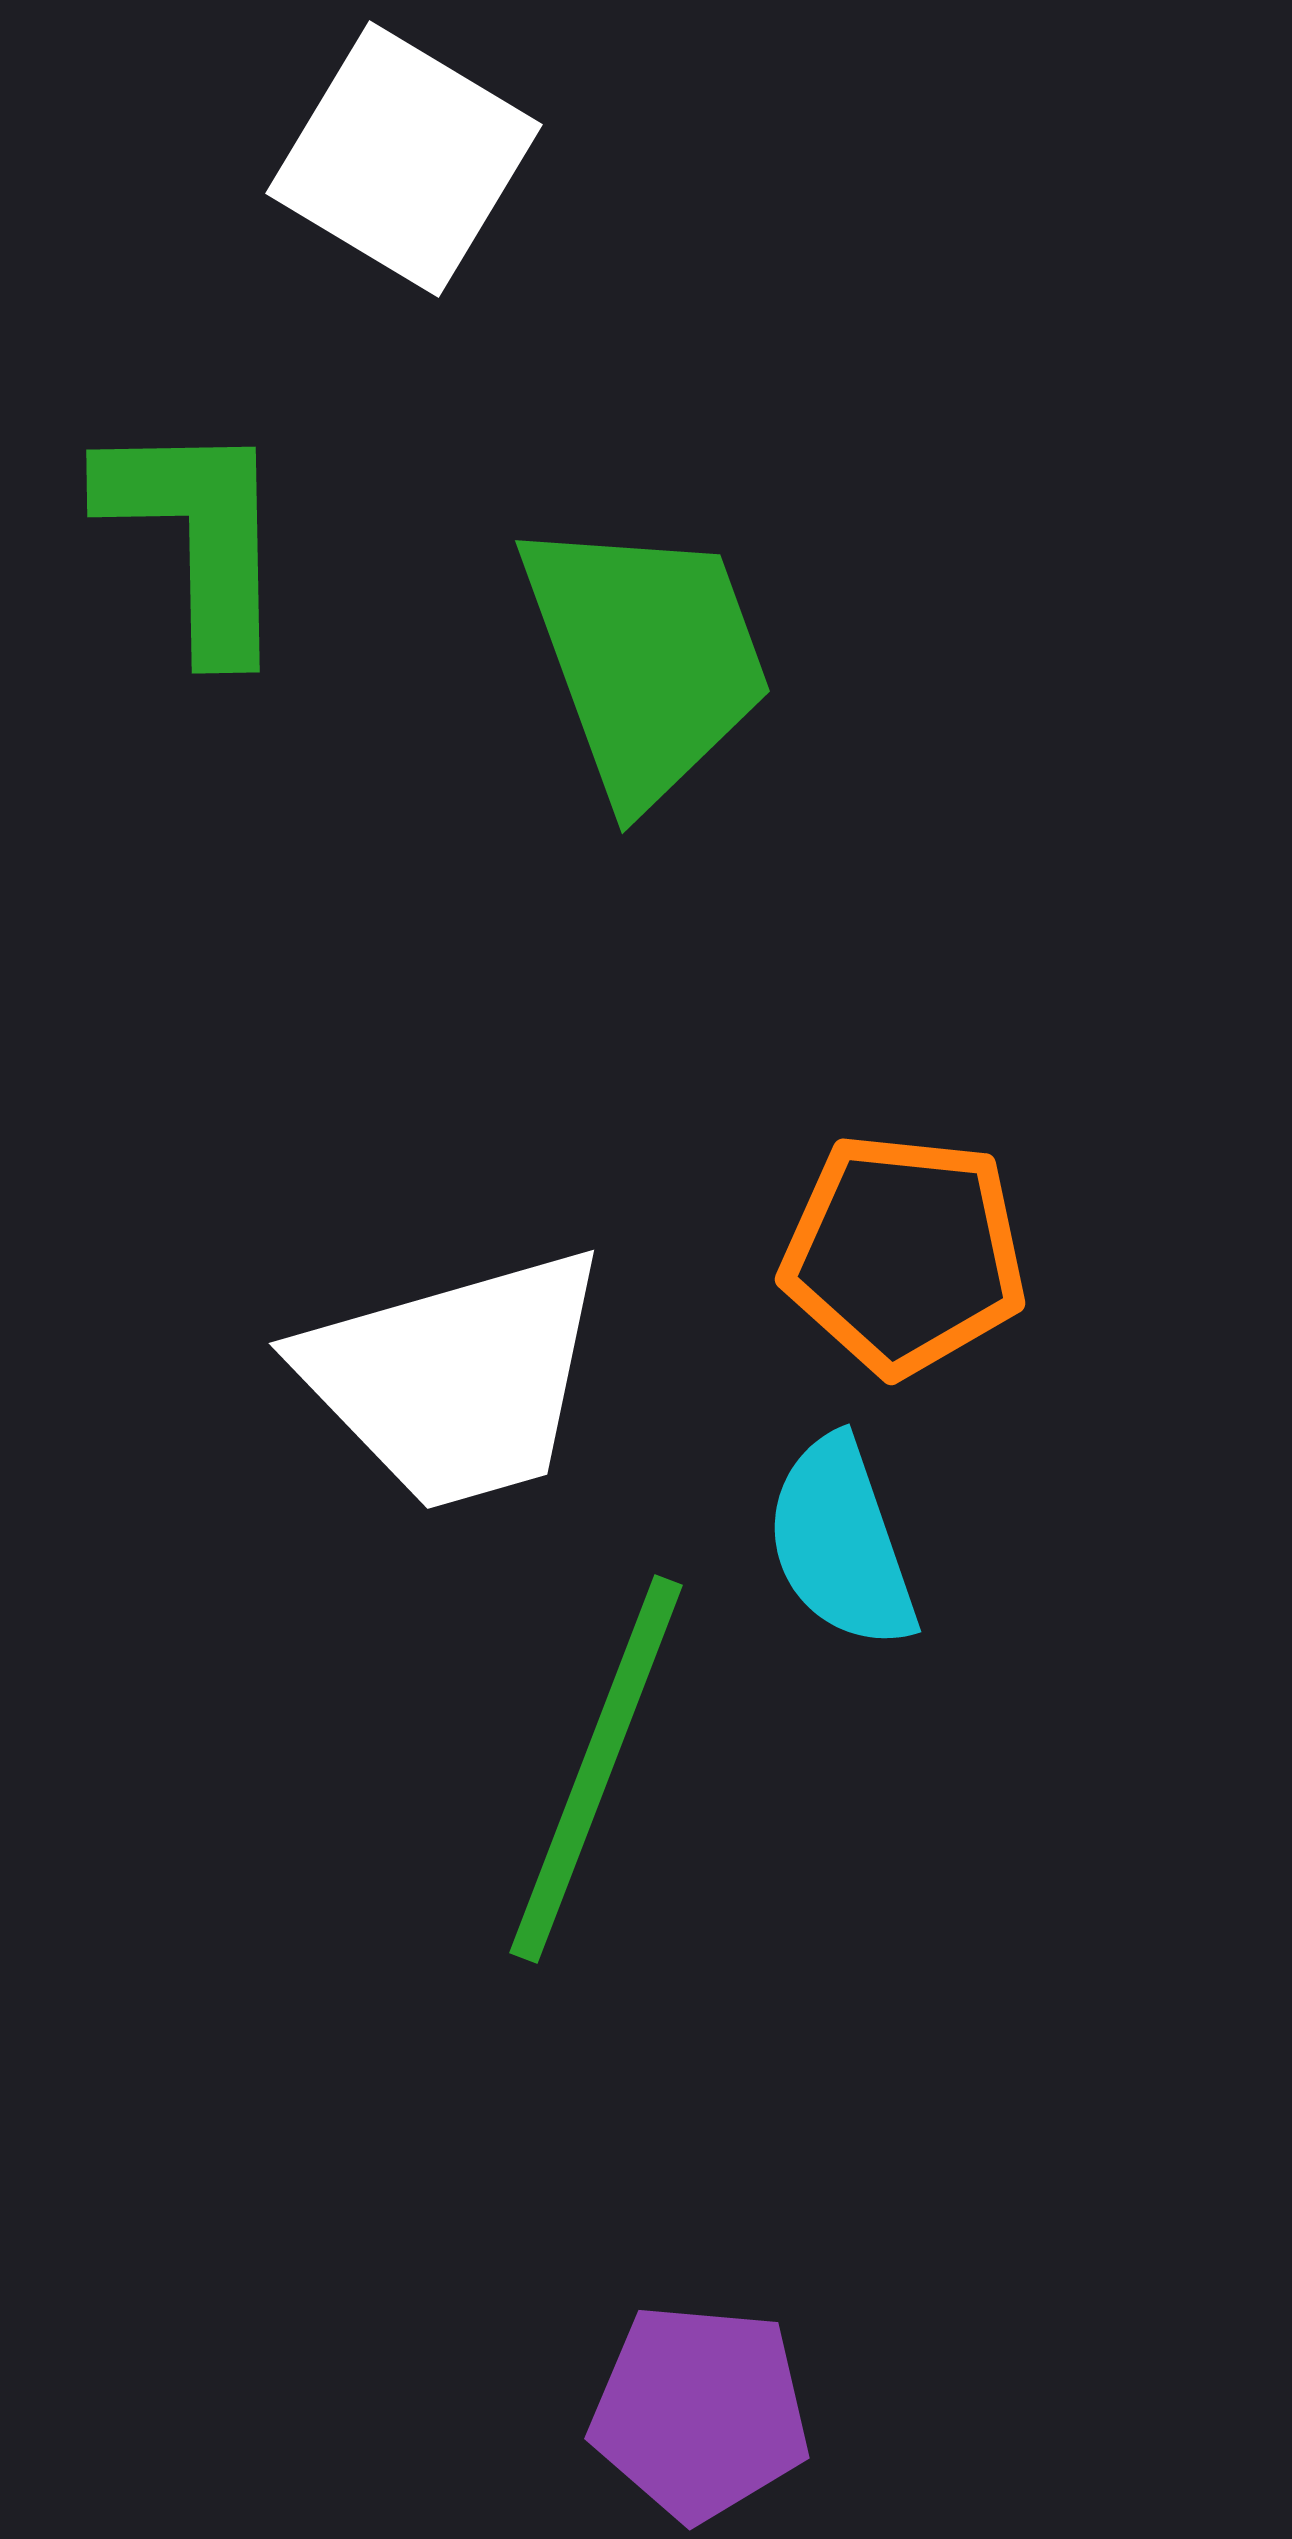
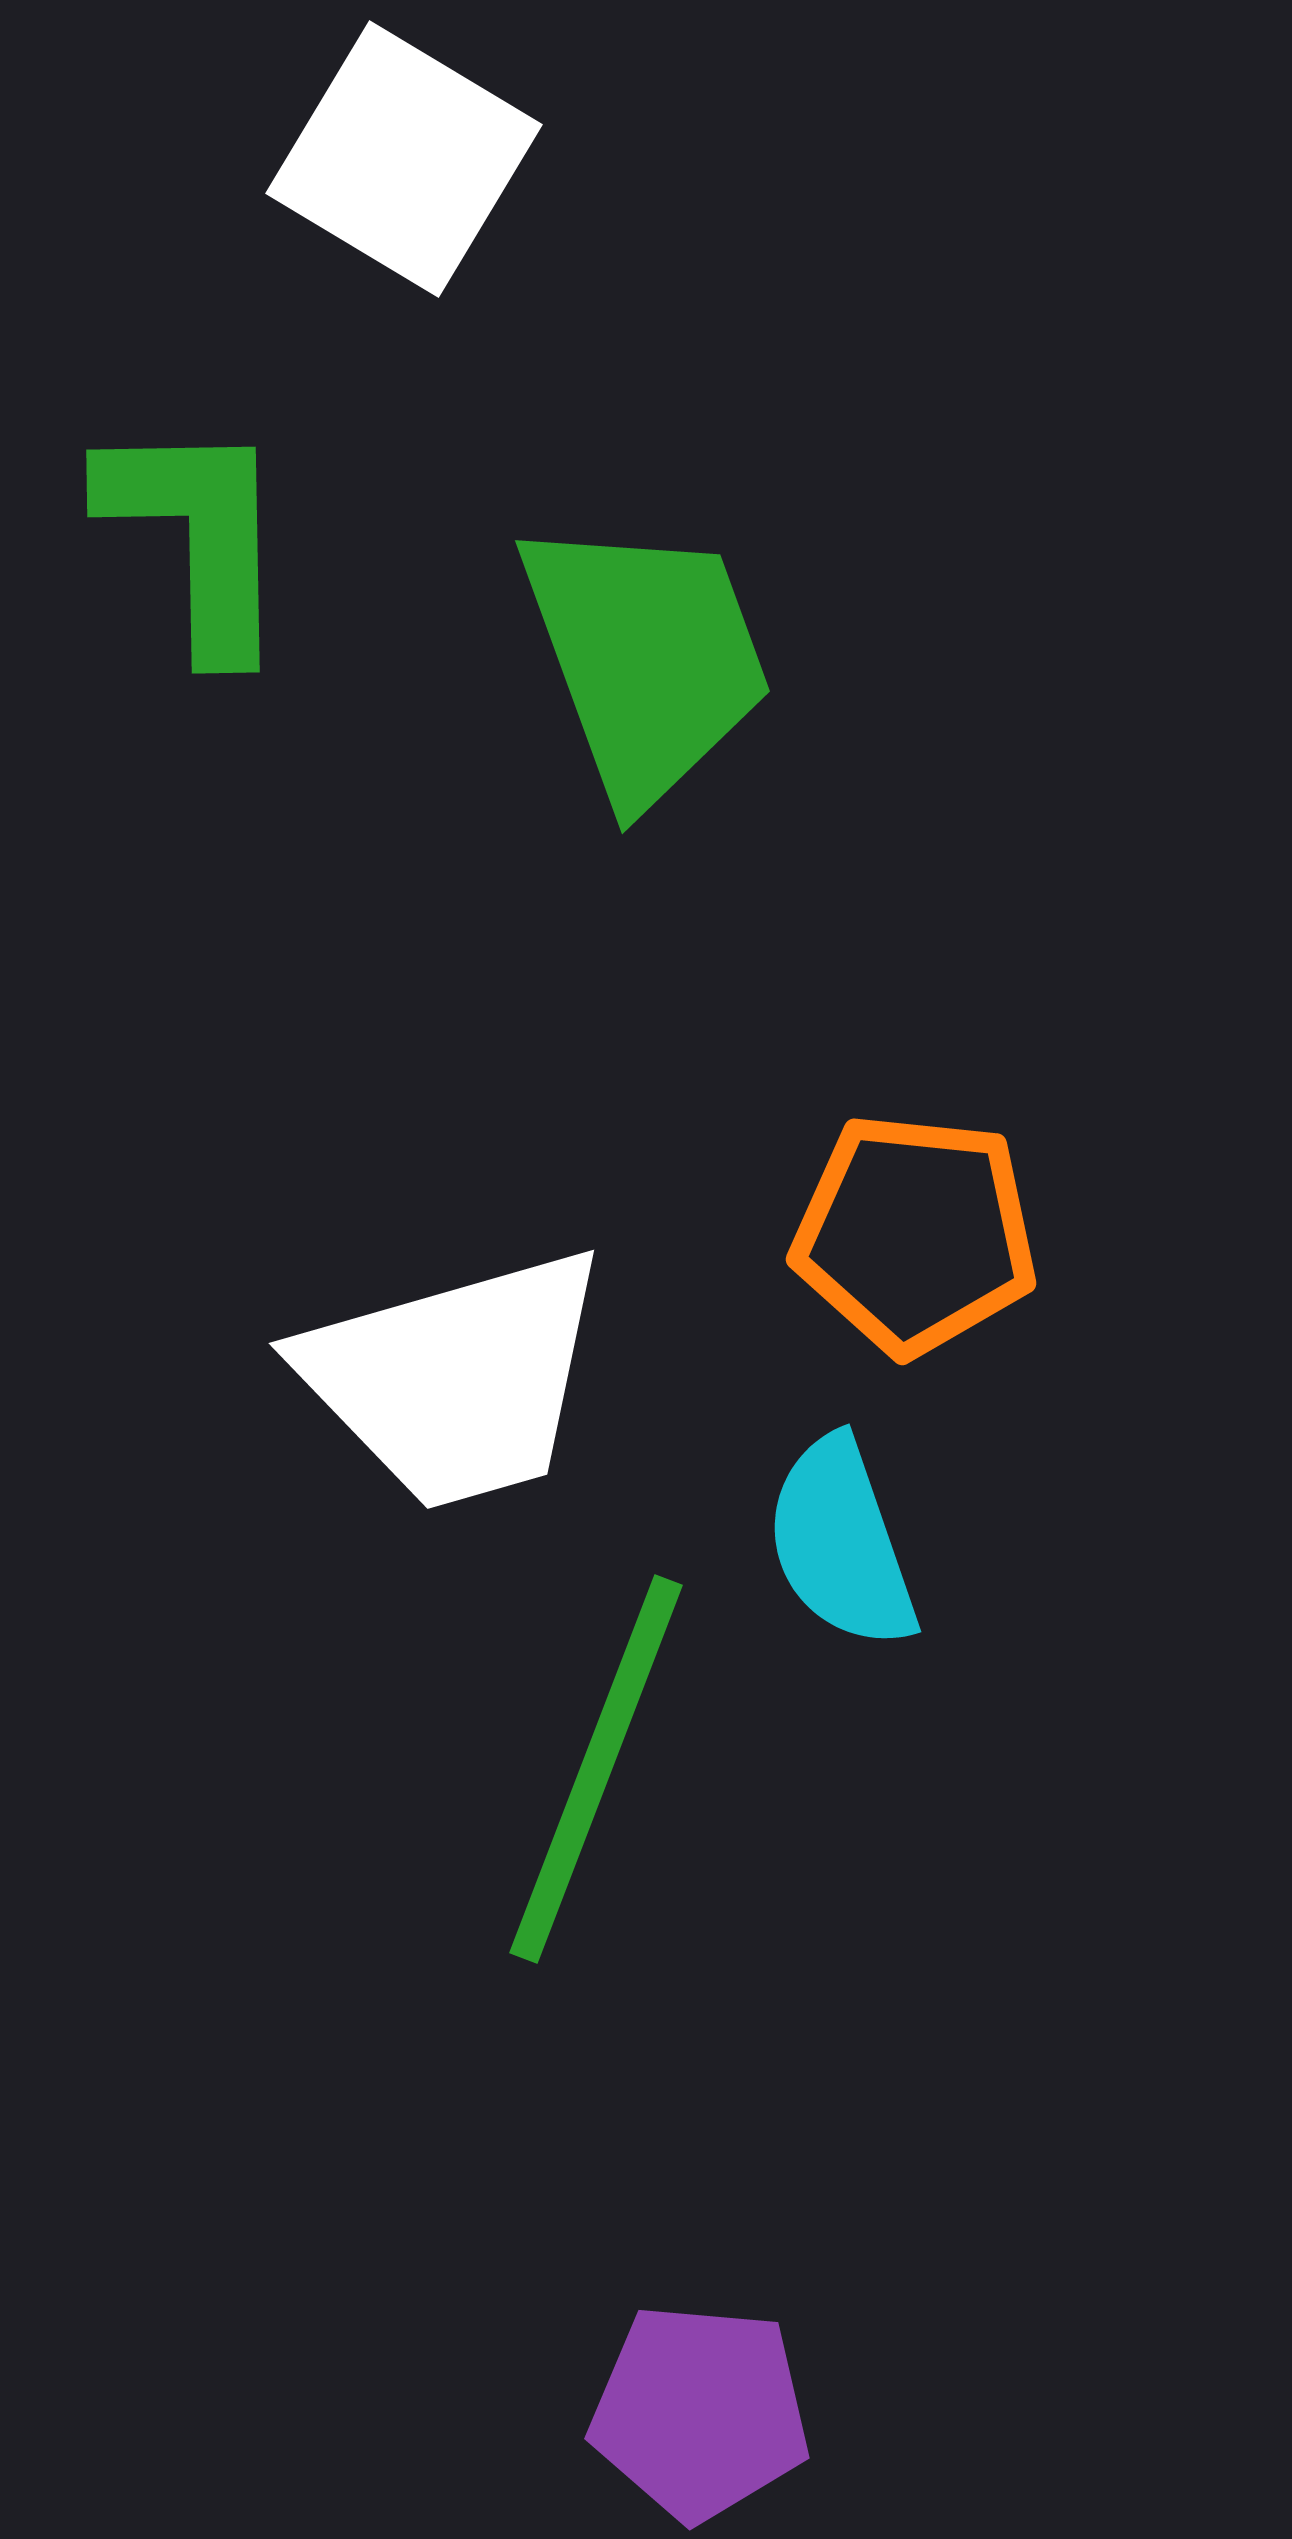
orange pentagon: moved 11 px right, 20 px up
